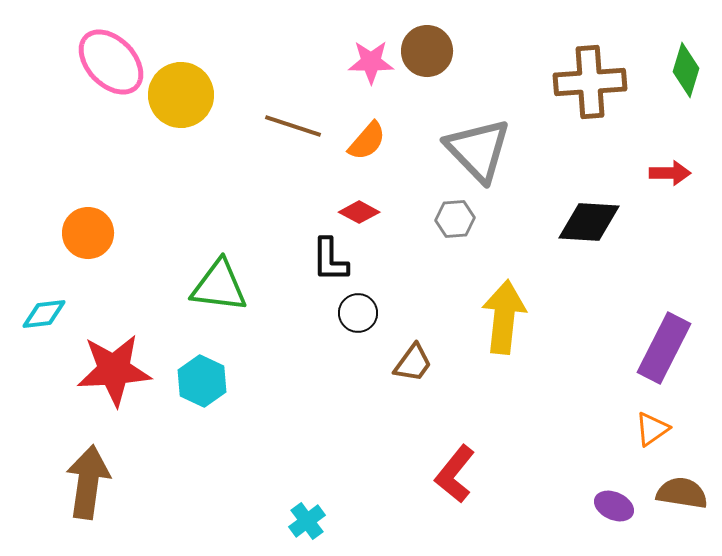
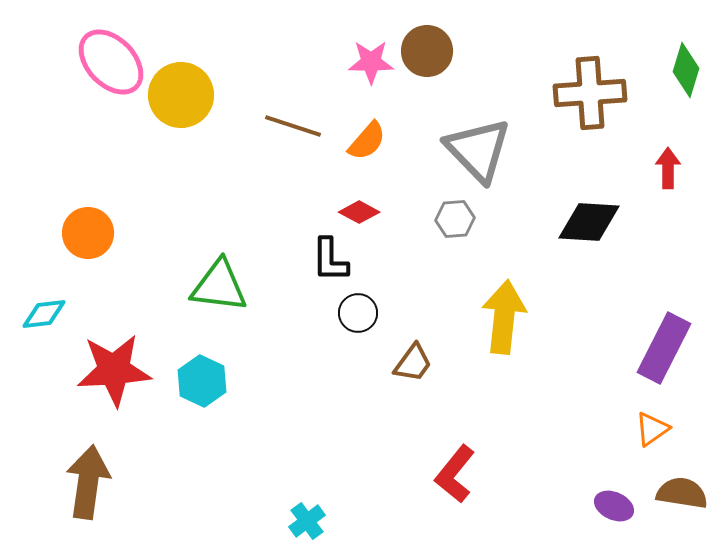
brown cross: moved 11 px down
red arrow: moved 2 px left, 5 px up; rotated 90 degrees counterclockwise
